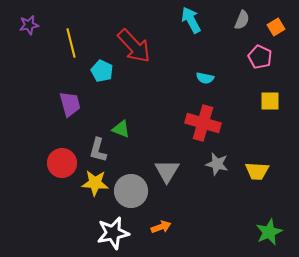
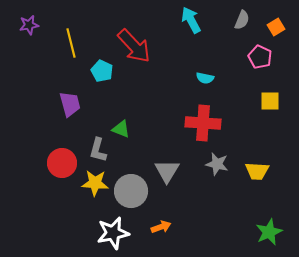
red cross: rotated 12 degrees counterclockwise
